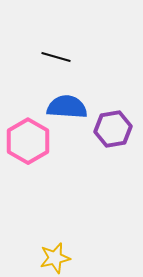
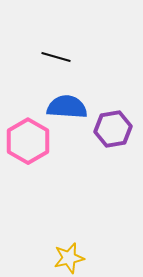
yellow star: moved 14 px right
